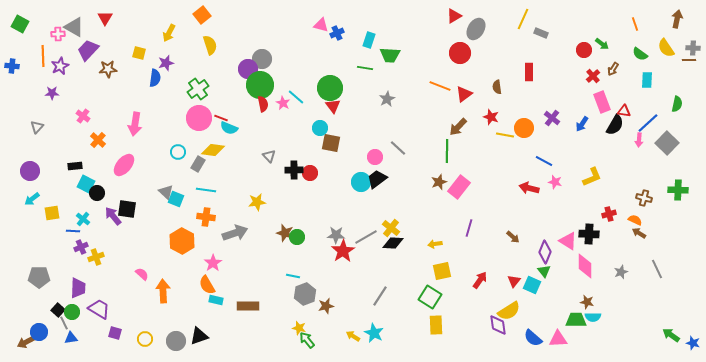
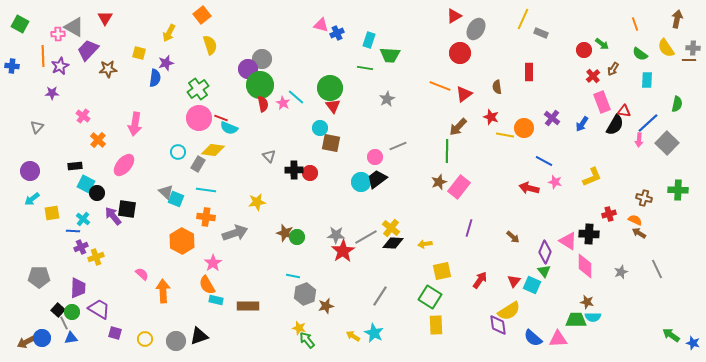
gray line at (398, 148): moved 2 px up; rotated 66 degrees counterclockwise
yellow arrow at (435, 244): moved 10 px left
blue circle at (39, 332): moved 3 px right, 6 px down
